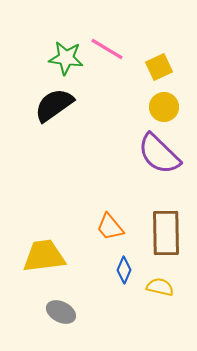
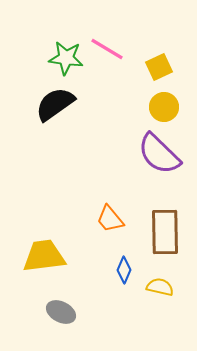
black semicircle: moved 1 px right, 1 px up
orange trapezoid: moved 8 px up
brown rectangle: moved 1 px left, 1 px up
